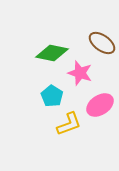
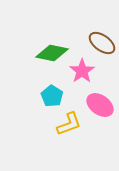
pink star: moved 2 px right, 2 px up; rotated 20 degrees clockwise
pink ellipse: rotated 68 degrees clockwise
